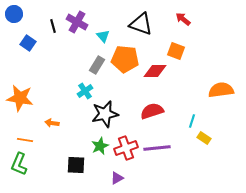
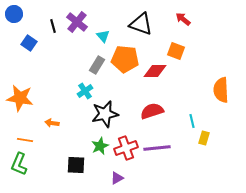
purple cross: rotated 10 degrees clockwise
blue square: moved 1 px right
orange semicircle: rotated 85 degrees counterclockwise
cyan line: rotated 32 degrees counterclockwise
yellow rectangle: rotated 72 degrees clockwise
